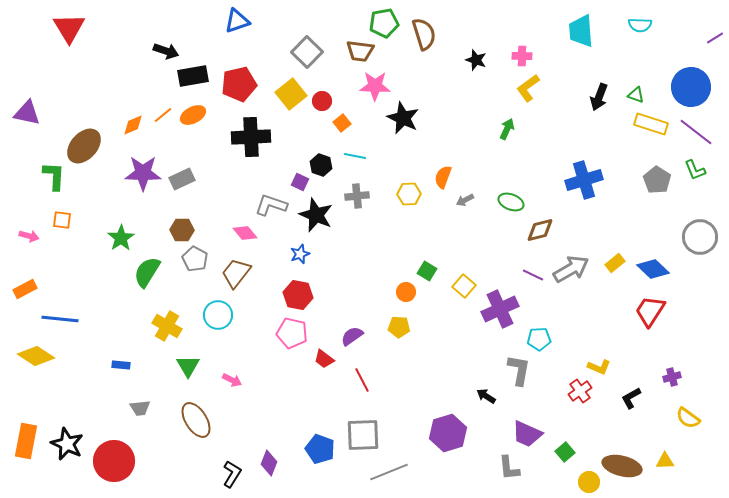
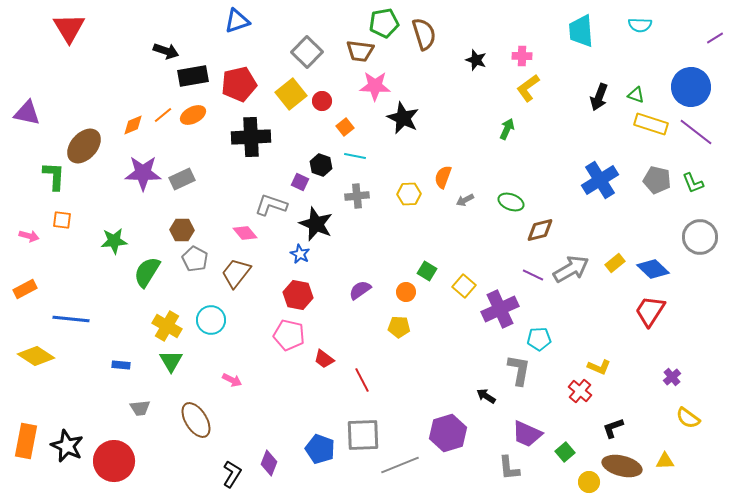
orange square at (342, 123): moved 3 px right, 4 px down
green L-shape at (695, 170): moved 2 px left, 13 px down
blue cross at (584, 180): moved 16 px right; rotated 15 degrees counterclockwise
gray pentagon at (657, 180): rotated 20 degrees counterclockwise
black star at (316, 215): moved 9 px down
green star at (121, 238): moved 7 px left, 3 px down; rotated 28 degrees clockwise
blue star at (300, 254): rotated 24 degrees counterclockwise
cyan circle at (218, 315): moved 7 px left, 5 px down
blue line at (60, 319): moved 11 px right
pink pentagon at (292, 333): moved 3 px left, 2 px down
purple semicircle at (352, 336): moved 8 px right, 46 px up
green triangle at (188, 366): moved 17 px left, 5 px up
purple cross at (672, 377): rotated 24 degrees counterclockwise
red cross at (580, 391): rotated 15 degrees counterclockwise
black L-shape at (631, 398): moved 18 px left, 30 px down; rotated 10 degrees clockwise
black star at (67, 444): moved 2 px down
gray line at (389, 472): moved 11 px right, 7 px up
